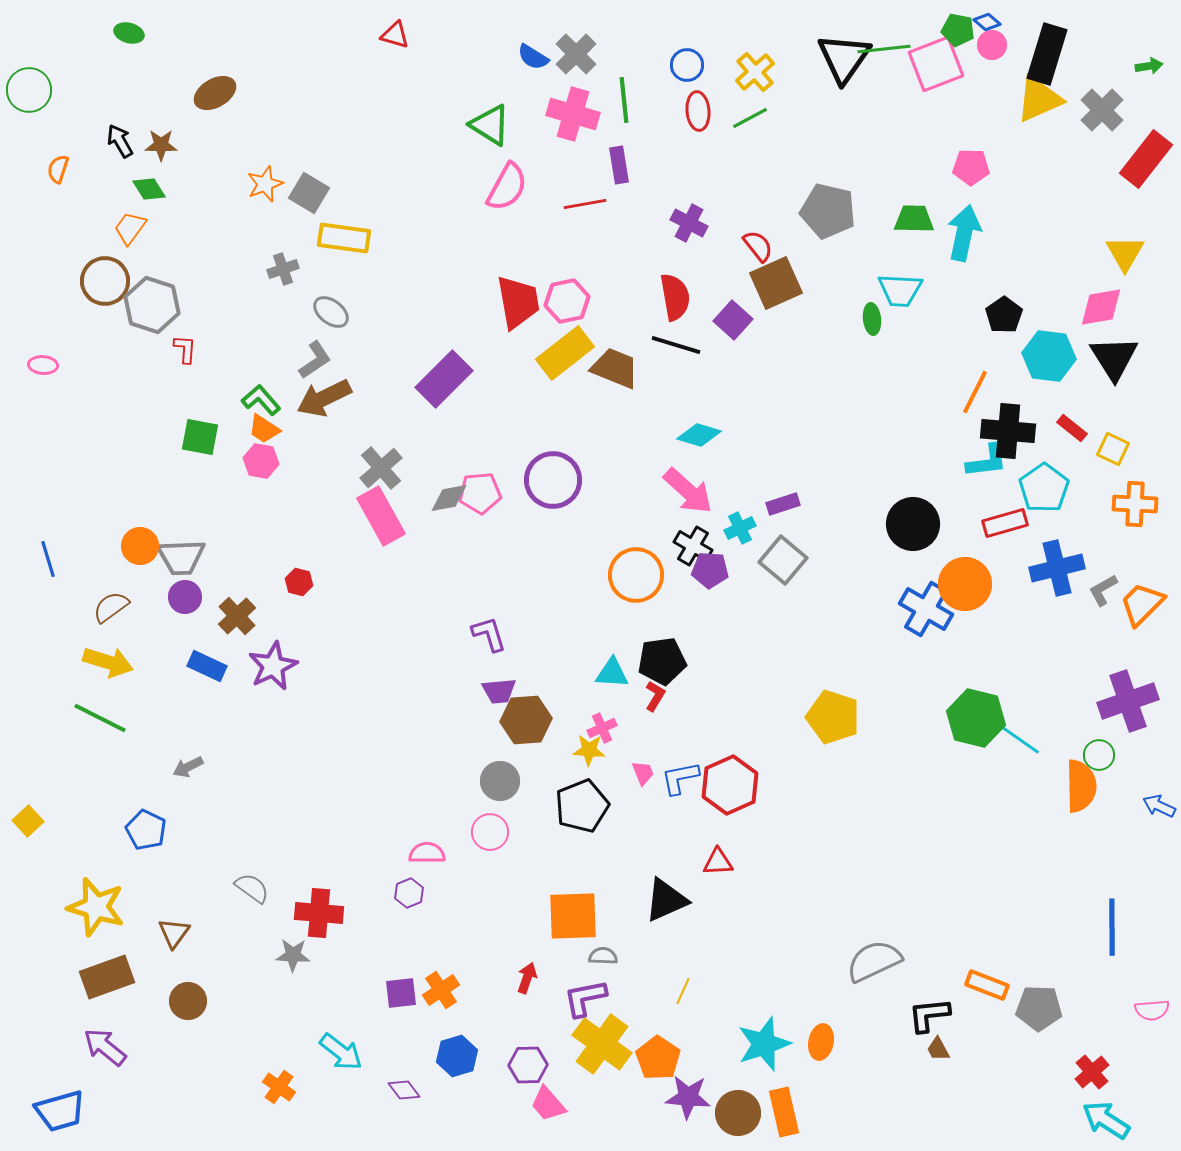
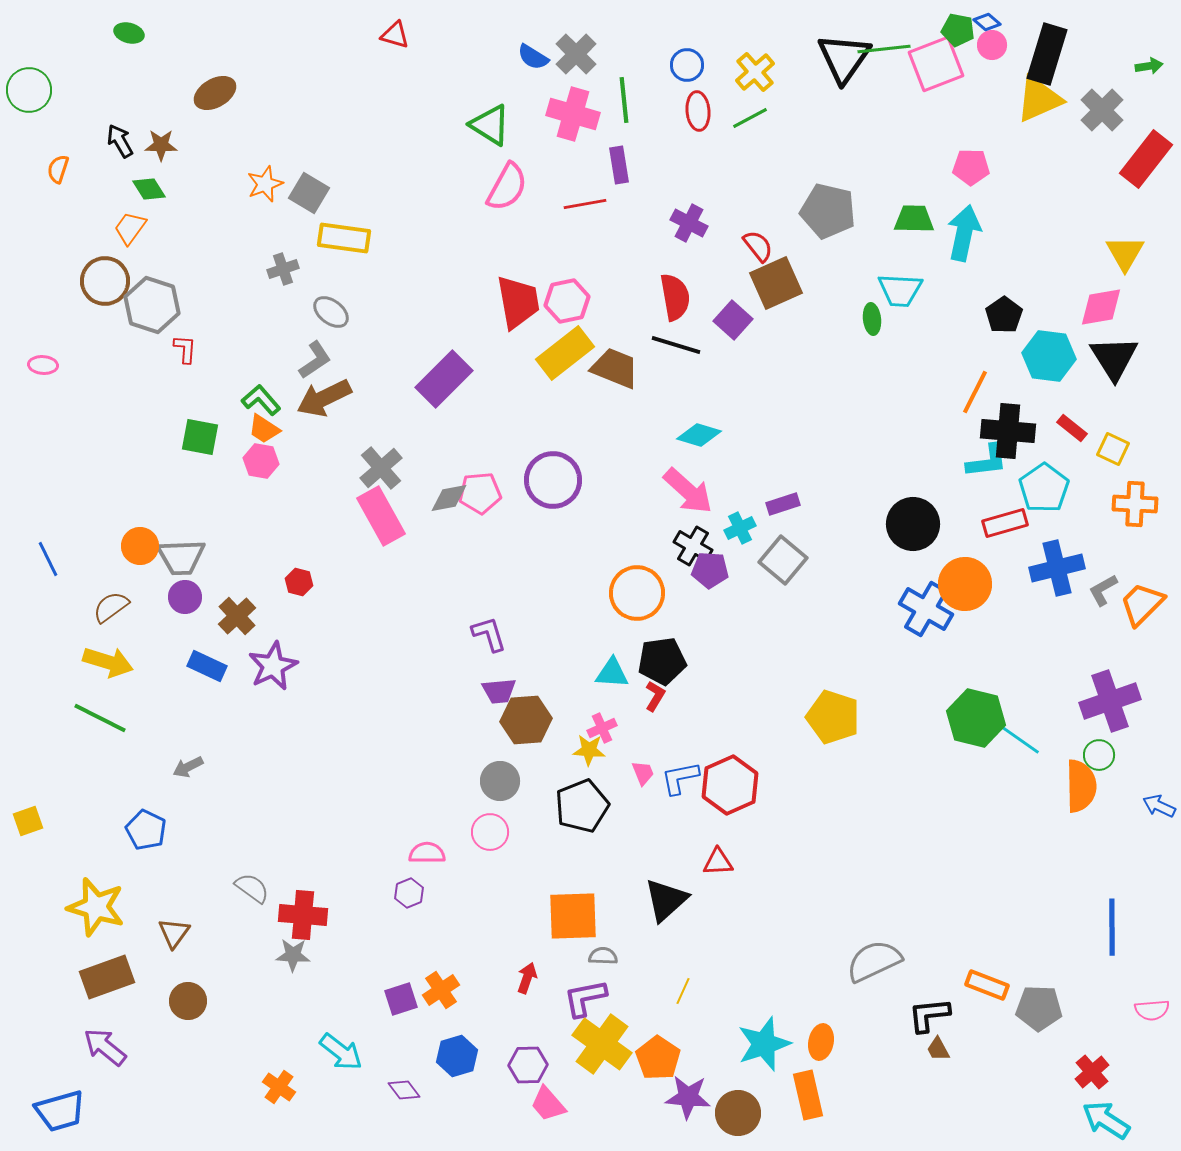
blue line at (48, 559): rotated 9 degrees counterclockwise
orange circle at (636, 575): moved 1 px right, 18 px down
purple cross at (1128, 701): moved 18 px left
yellow square at (28, 821): rotated 24 degrees clockwise
black triangle at (666, 900): rotated 18 degrees counterclockwise
red cross at (319, 913): moved 16 px left, 2 px down
purple square at (401, 993): moved 6 px down; rotated 12 degrees counterclockwise
orange rectangle at (784, 1112): moved 24 px right, 17 px up
